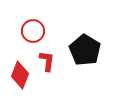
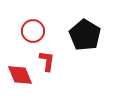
black pentagon: moved 15 px up
red diamond: rotated 44 degrees counterclockwise
